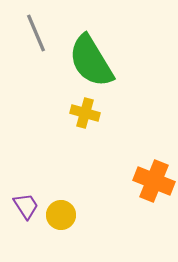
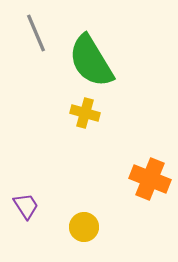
orange cross: moved 4 px left, 2 px up
yellow circle: moved 23 px right, 12 px down
